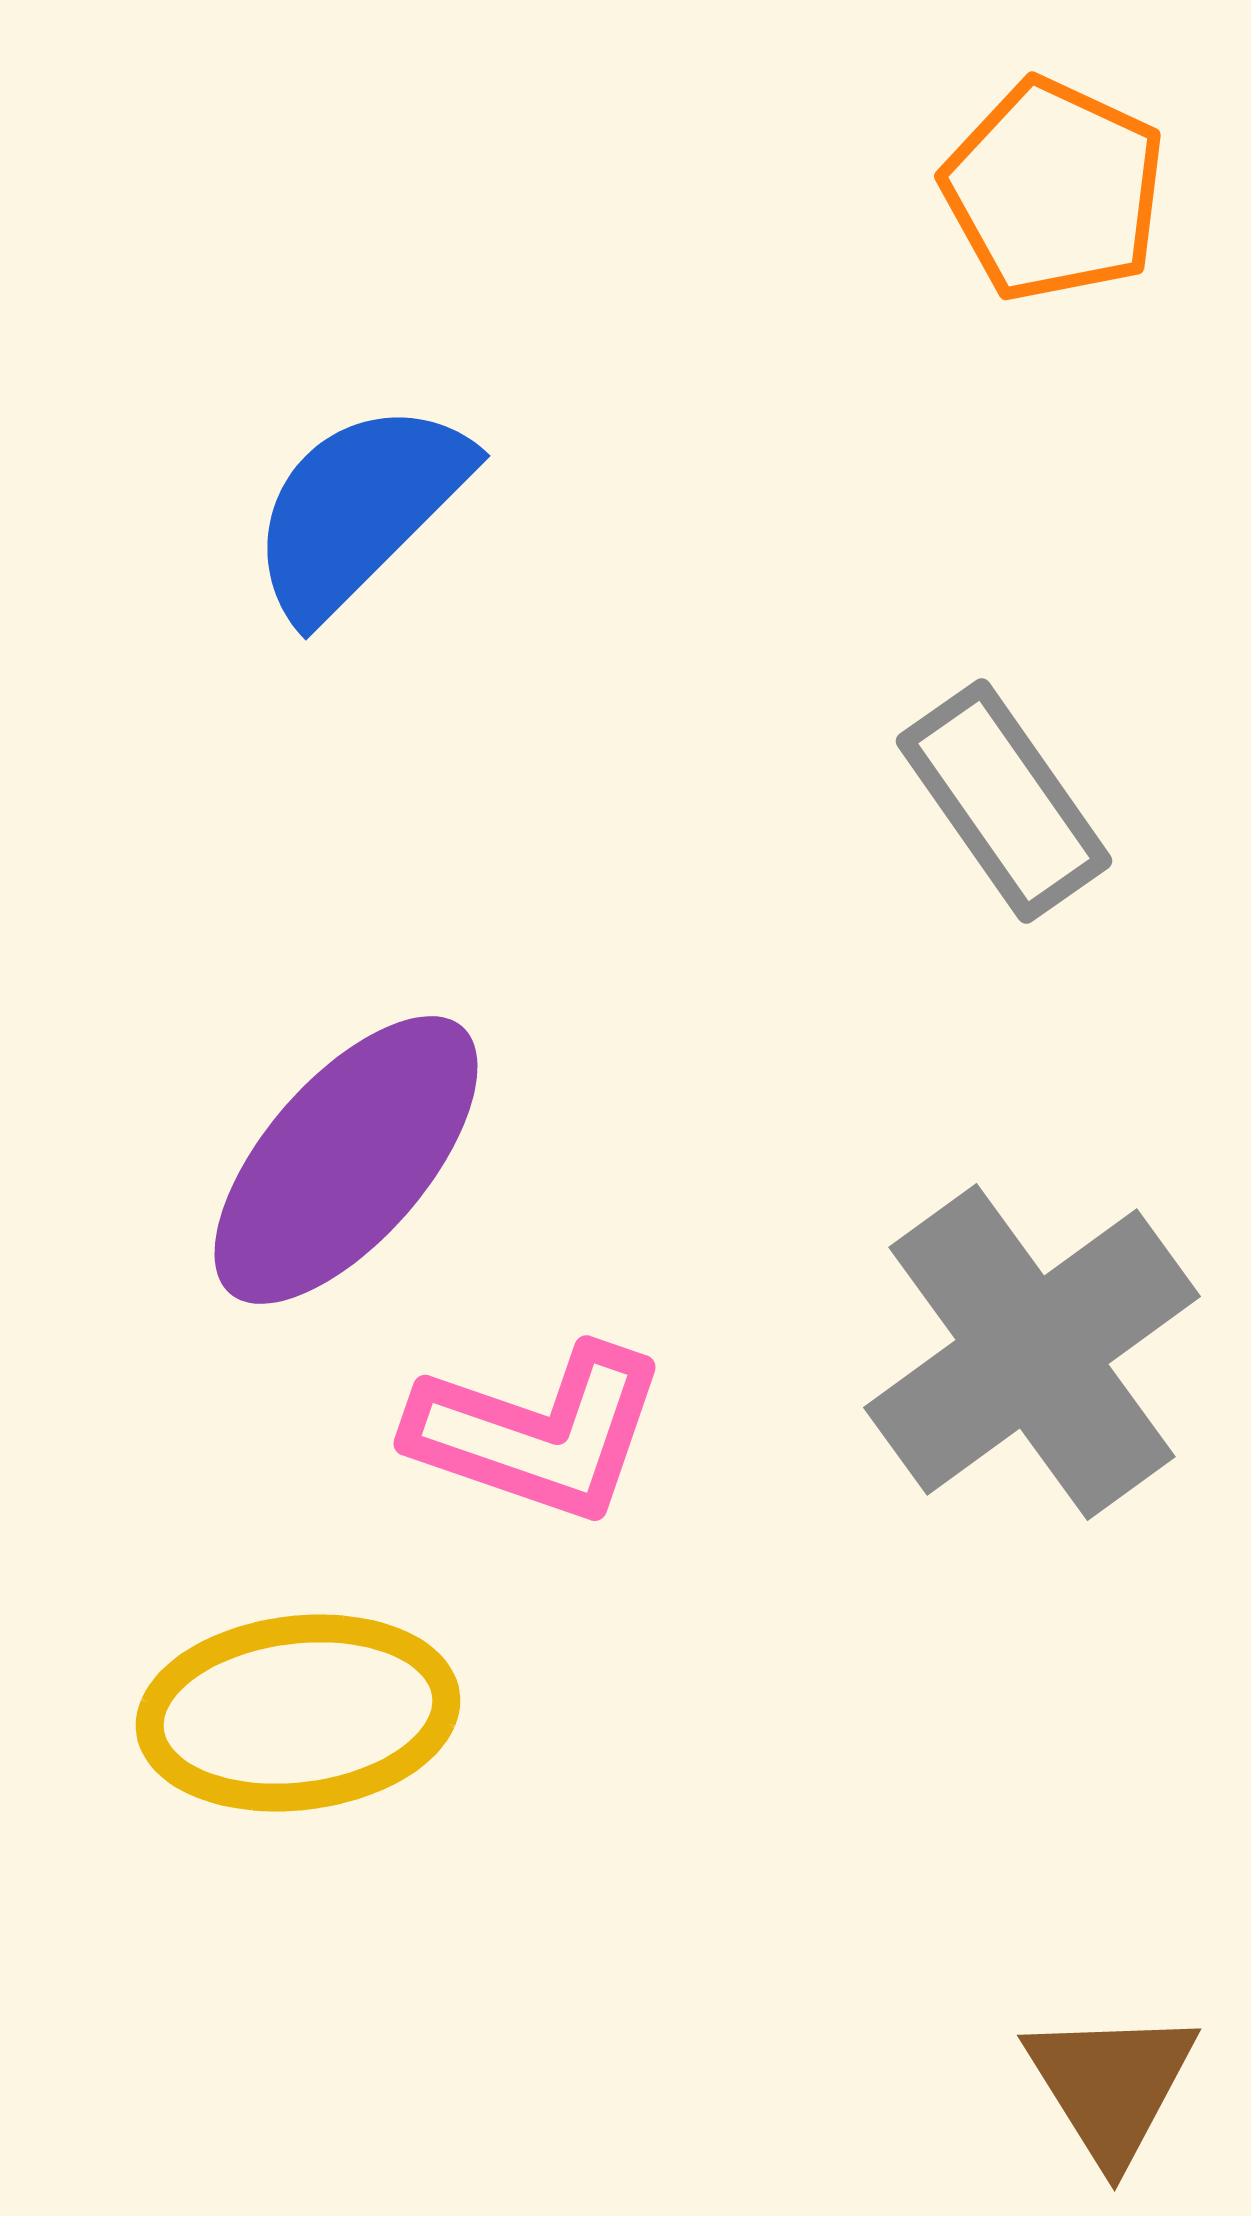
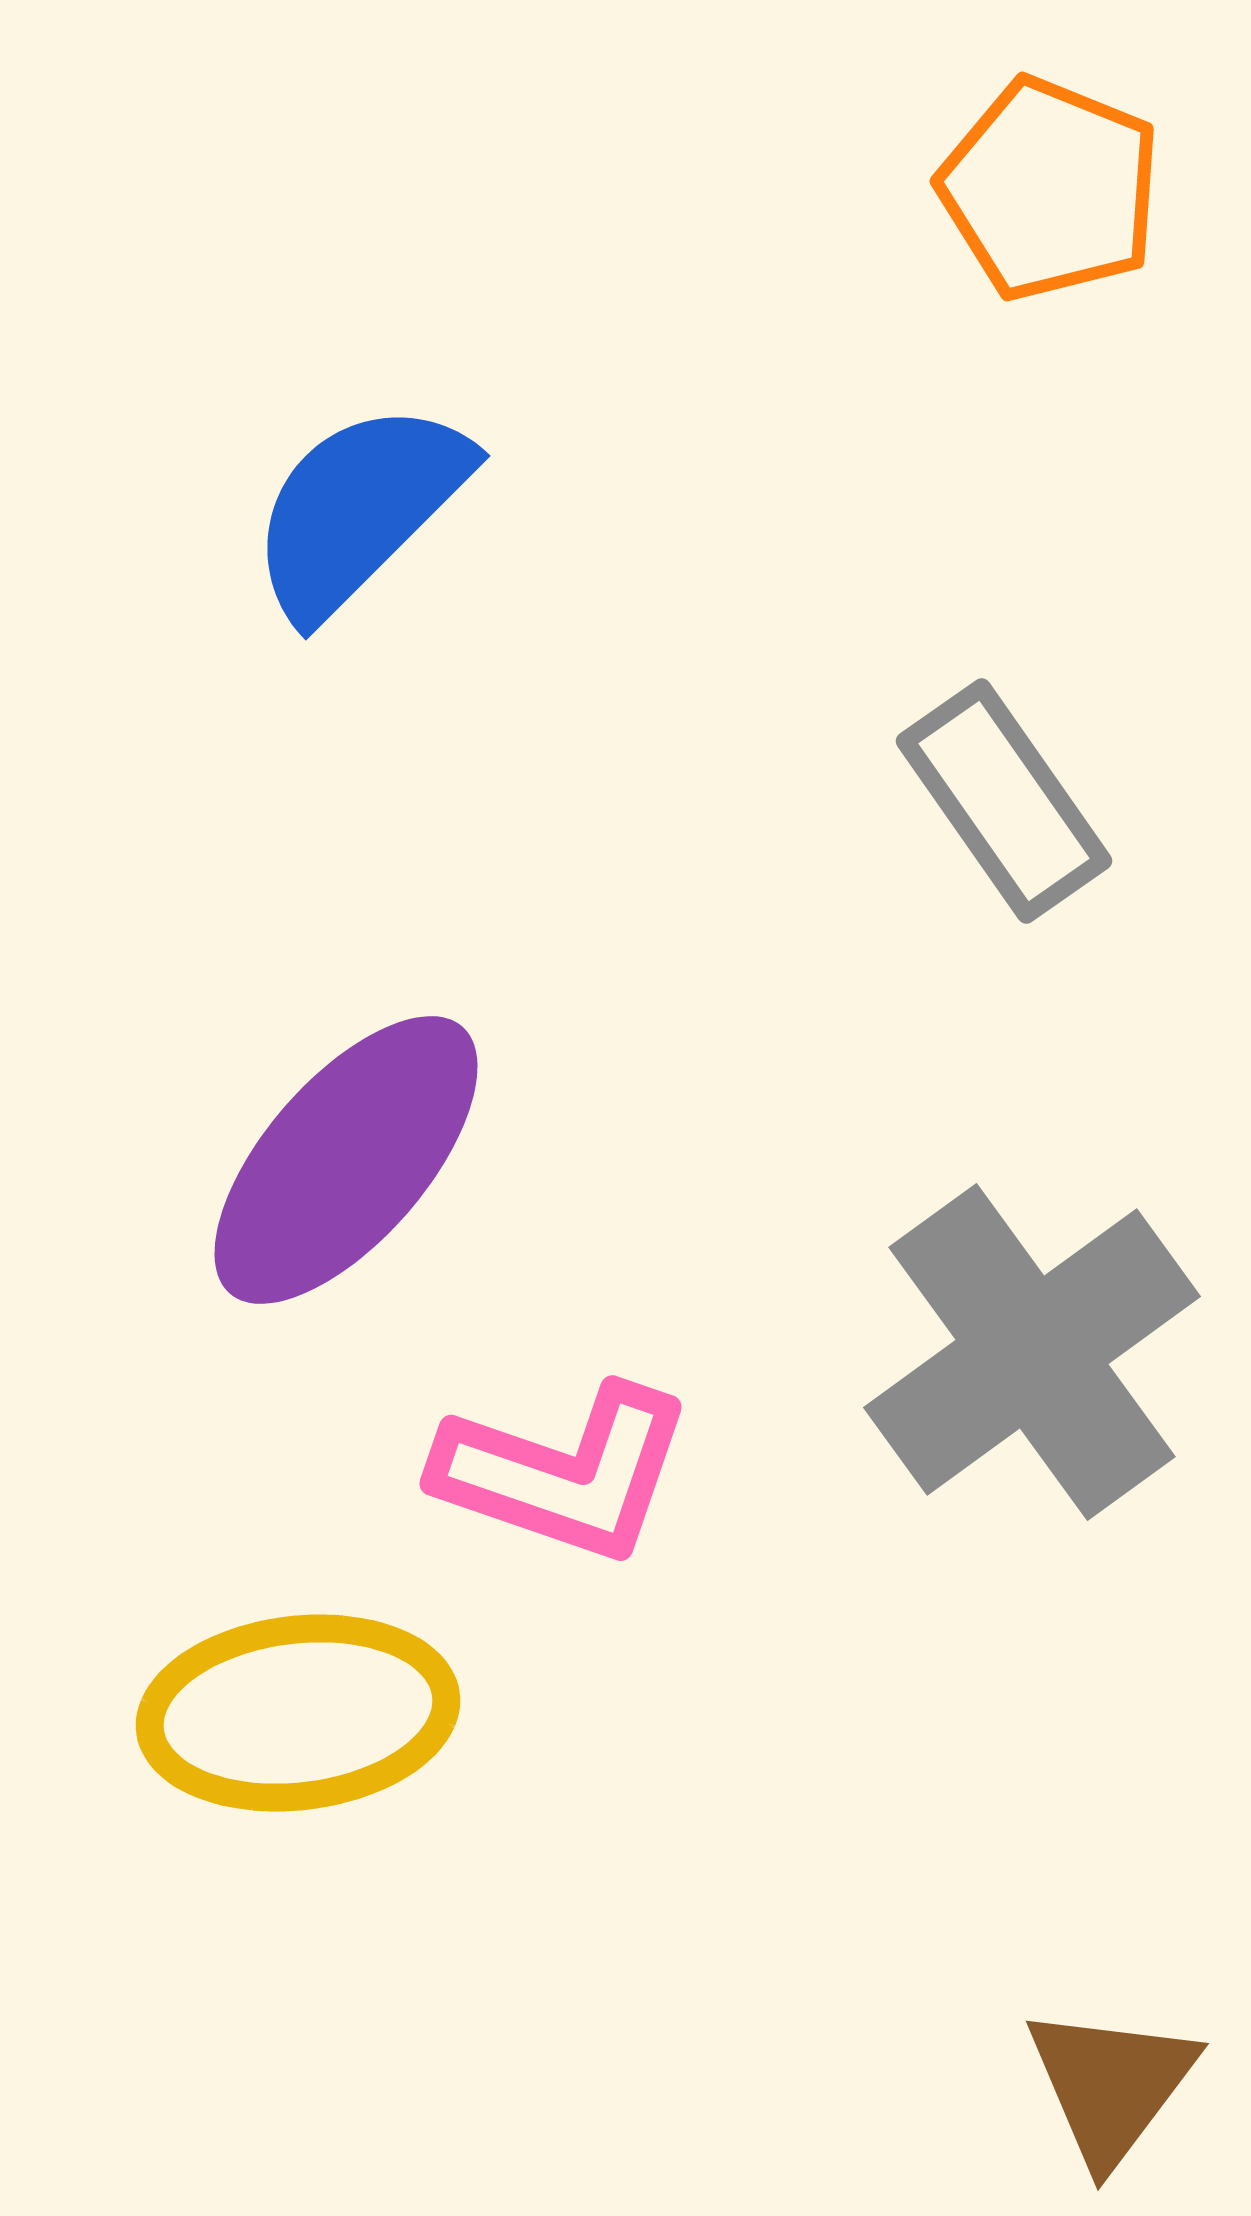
orange pentagon: moved 4 px left, 1 px up; rotated 3 degrees counterclockwise
pink L-shape: moved 26 px right, 40 px down
brown triangle: rotated 9 degrees clockwise
